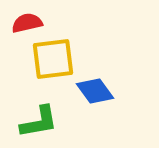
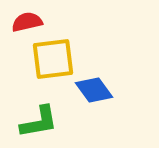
red semicircle: moved 1 px up
blue diamond: moved 1 px left, 1 px up
